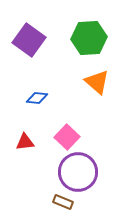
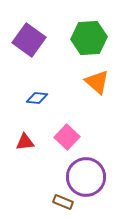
purple circle: moved 8 px right, 5 px down
